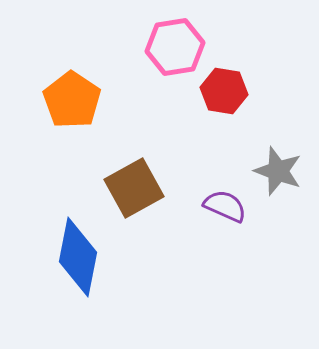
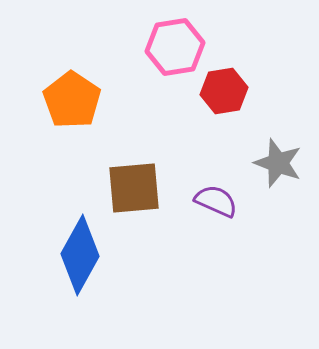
red hexagon: rotated 18 degrees counterclockwise
gray star: moved 8 px up
brown square: rotated 24 degrees clockwise
purple semicircle: moved 9 px left, 5 px up
blue diamond: moved 2 px right, 2 px up; rotated 18 degrees clockwise
